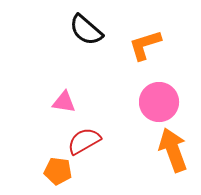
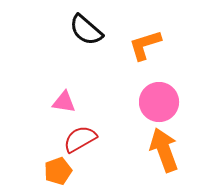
red semicircle: moved 4 px left, 2 px up
orange arrow: moved 9 px left
orange pentagon: rotated 28 degrees counterclockwise
